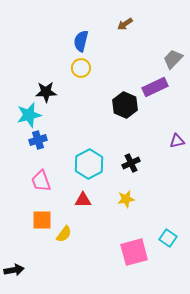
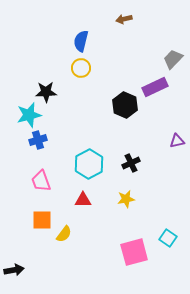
brown arrow: moved 1 px left, 5 px up; rotated 21 degrees clockwise
